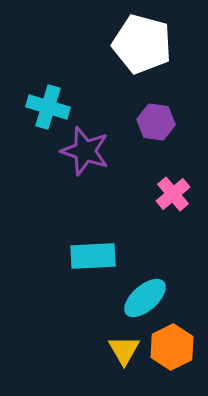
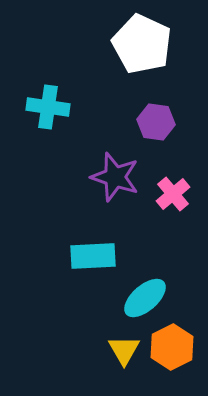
white pentagon: rotated 10 degrees clockwise
cyan cross: rotated 9 degrees counterclockwise
purple star: moved 30 px right, 26 px down
